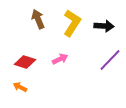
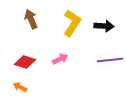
brown arrow: moved 7 px left
purple line: rotated 40 degrees clockwise
